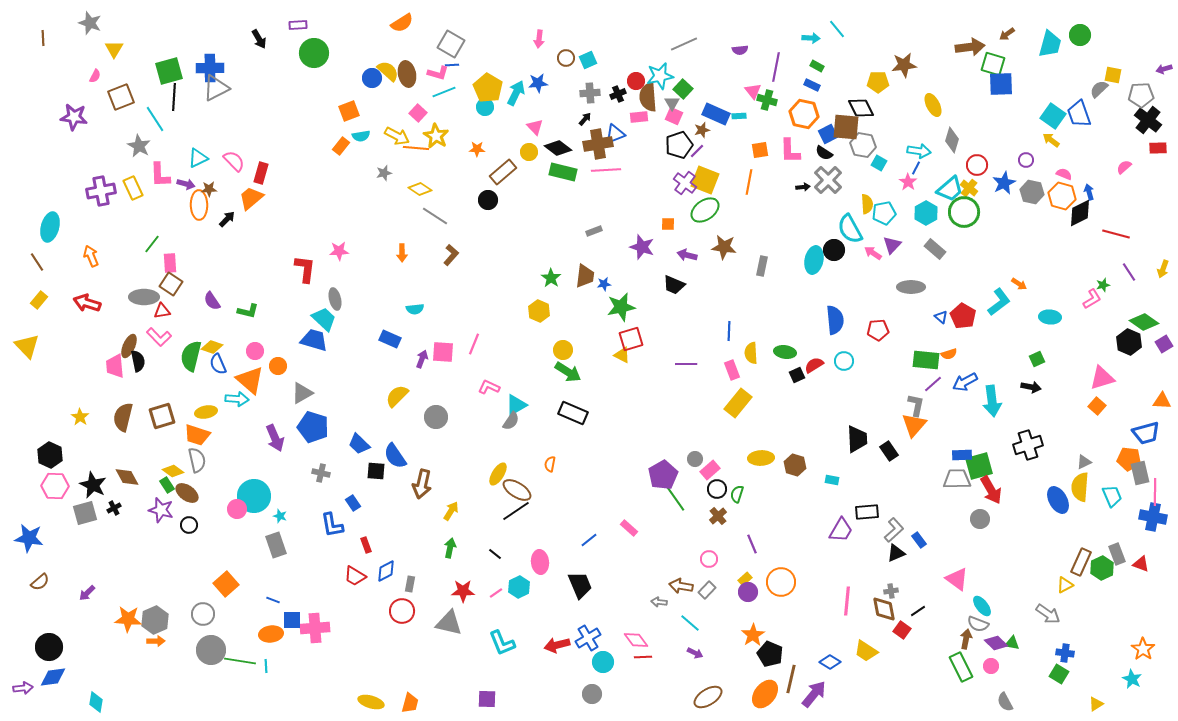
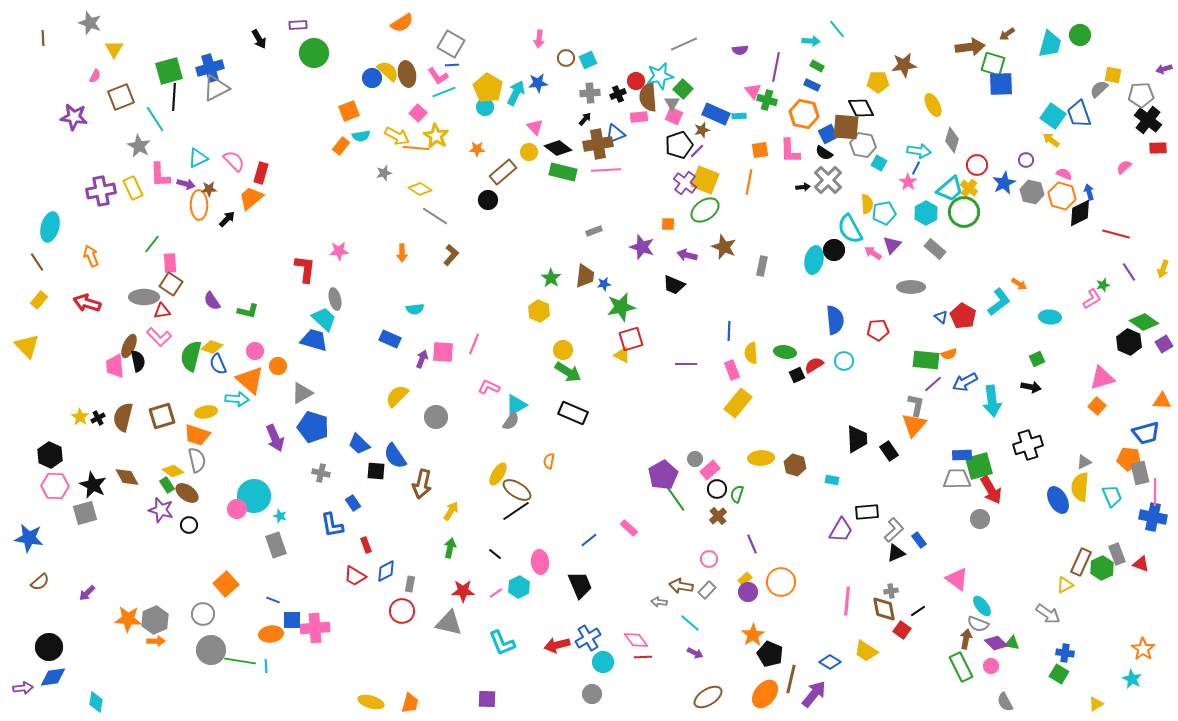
cyan arrow at (811, 38): moved 3 px down
blue cross at (210, 68): rotated 16 degrees counterclockwise
pink L-shape at (438, 73): moved 3 px down; rotated 40 degrees clockwise
brown star at (724, 247): rotated 15 degrees clockwise
orange semicircle at (550, 464): moved 1 px left, 3 px up
black cross at (114, 508): moved 16 px left, 90 px up
